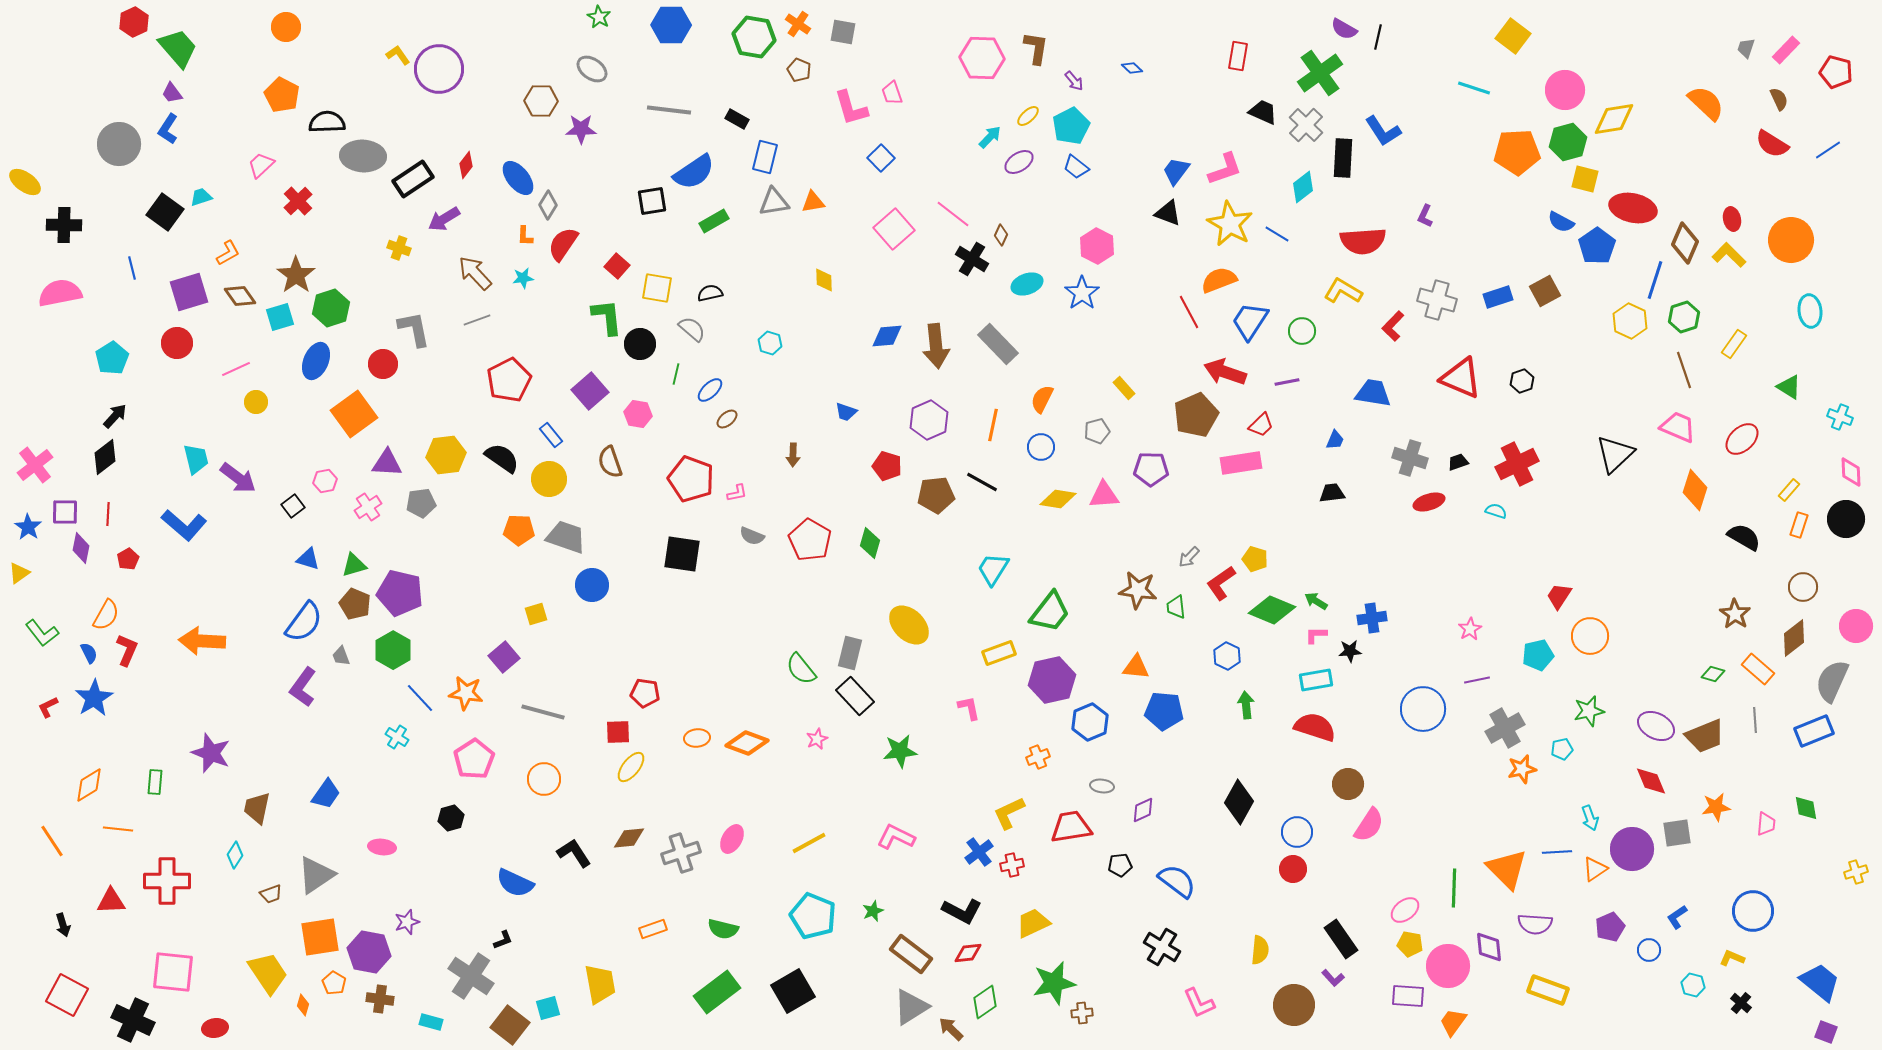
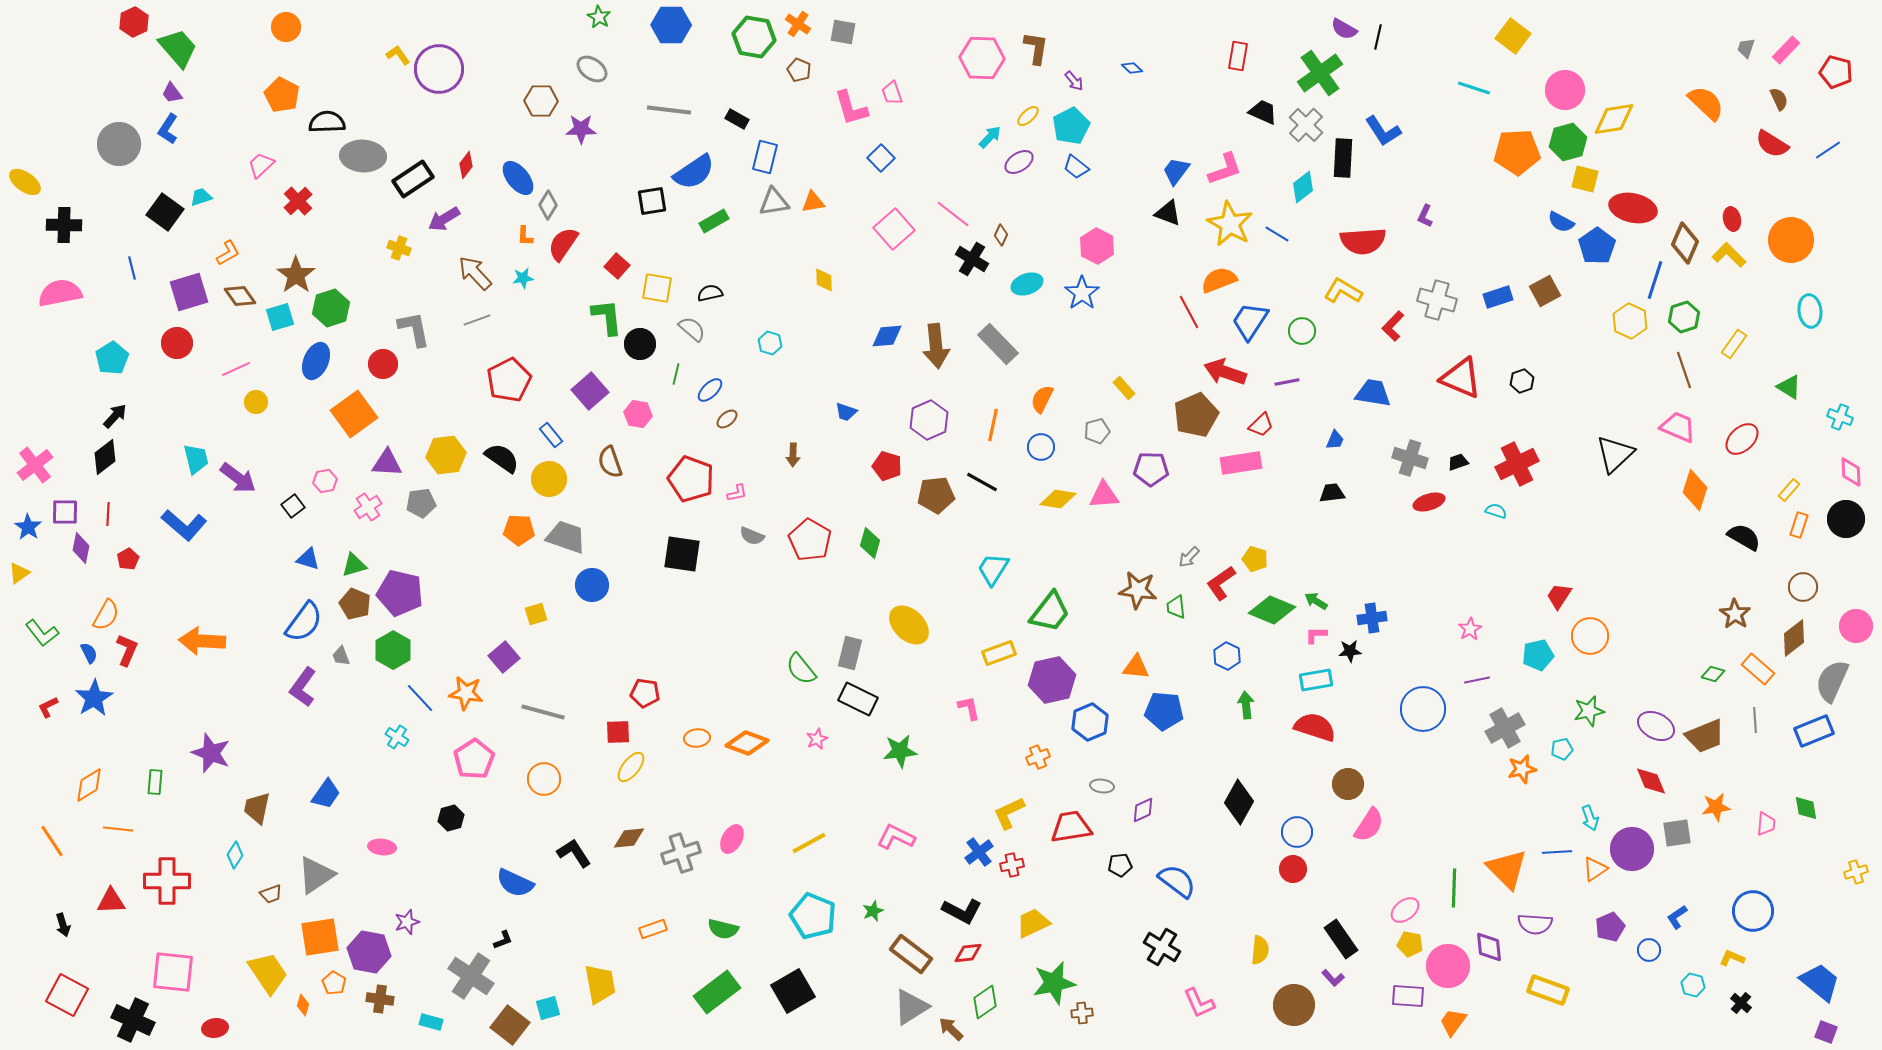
black rectangle at (855, 696): moved 3 px right, 3 px down; rotated 21 degrees counterclockwise
